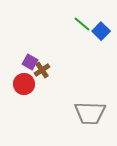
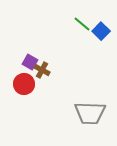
brown cross: rotated 28 degrees counterclockwise
